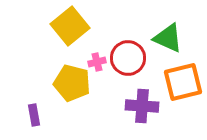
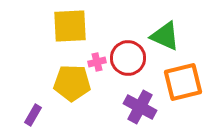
yellow square: rotated 36 degrees clockwise
green triangle: moved 3 px left, 2 px up
yellow pentagon: rotated 12 degrees counterclockwise
purple cross: moved 2 px left, 1 px down; rotated 24 degrees clockwise
purple rectangle: moved 1 px left; rotated 40 degrees clockwise
